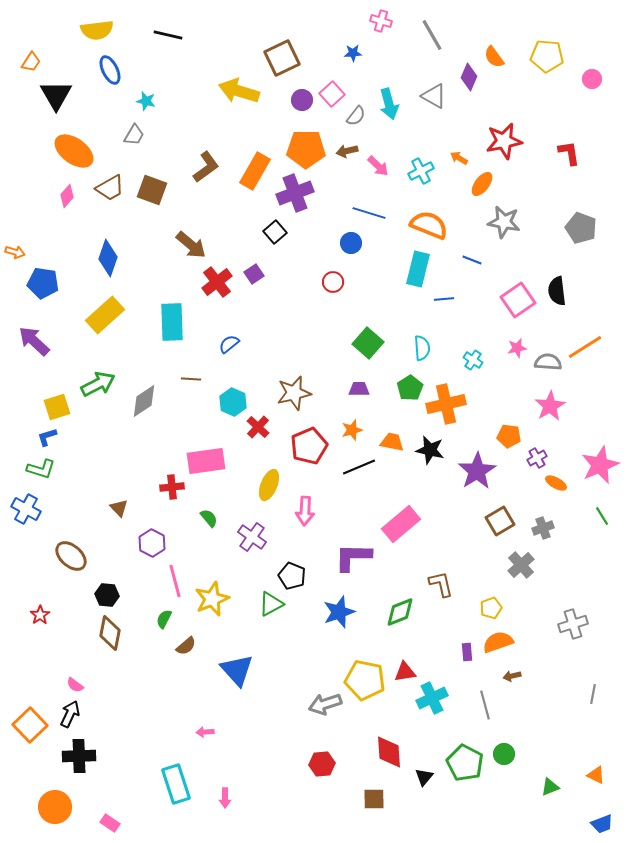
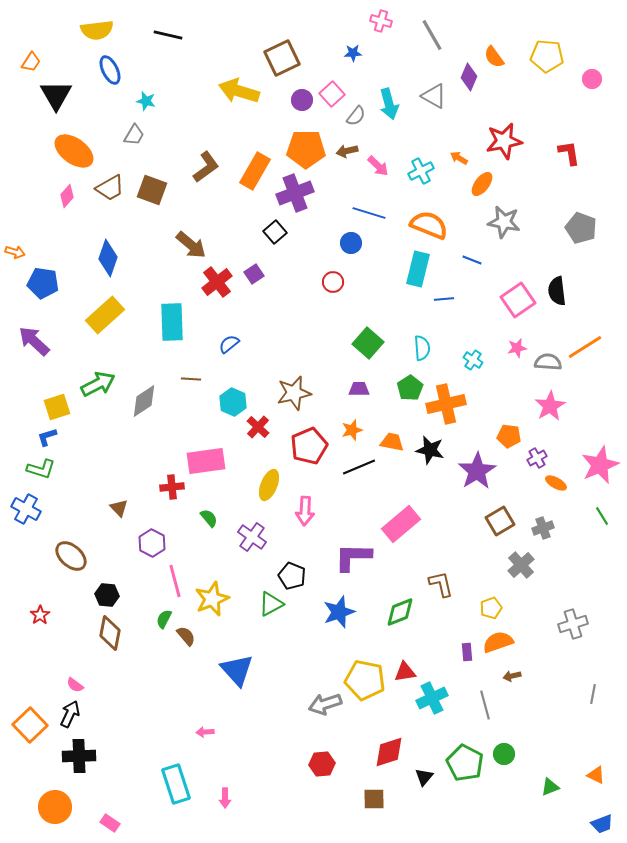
brown semicircle at (186, 646): moved 10 px up; rotated 90 degrees counterclockwise
red diamond at (389, 752): rotated 76 degrees clockwise
